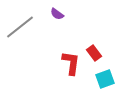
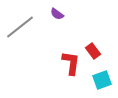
red rectangle: moved 1 px left, 2 px up
cyan square: moved 3 px left, 1 px down
